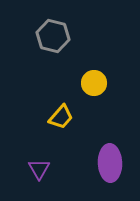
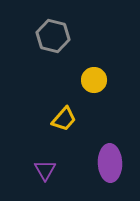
yellow circle: moved 3 px up
yellow trapezoid: moved 3 px right, 2 px down
purple triangle: moved 6 px right, 1 px down
